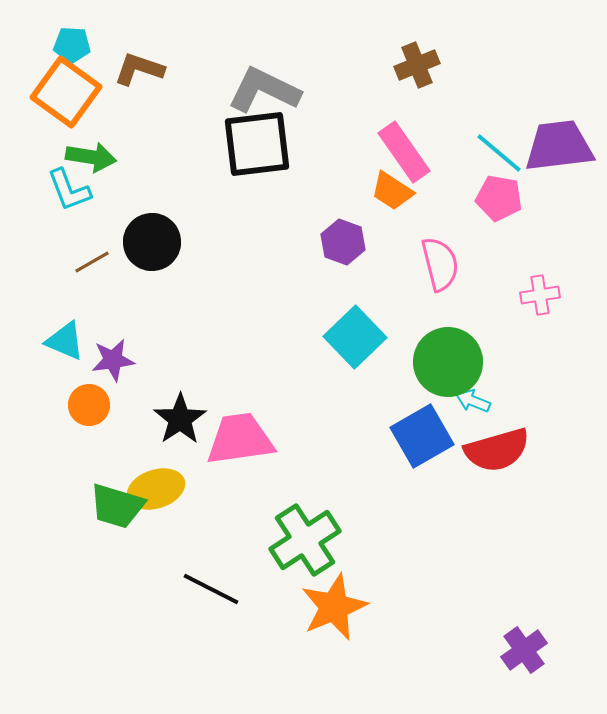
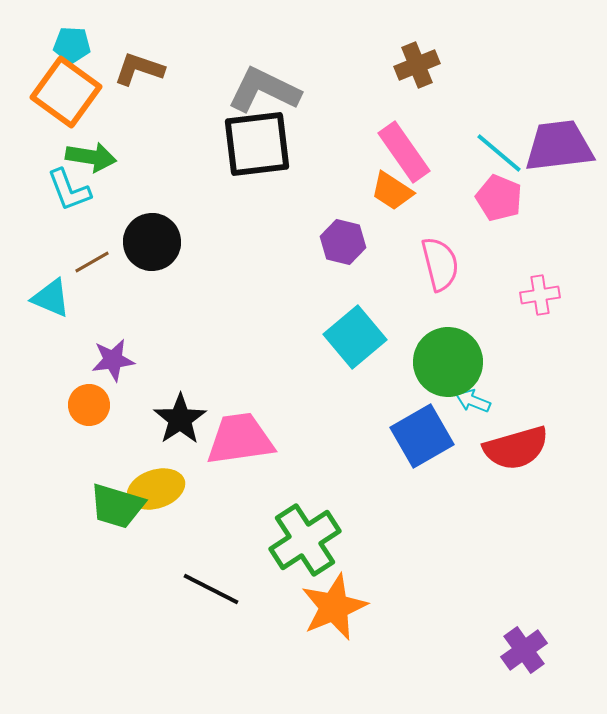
pink pentagon: rotated 12 degrees clockwise
purple hexagon: rotated 6 degrees counterclockwise
cyan square: rotated 4 degrees clockwise
cyan triangle: moved 14 px left, 43 px up
red semicircle: moved 19 px right, 2 px up
